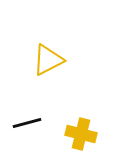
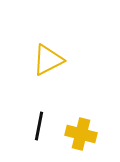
black line: moved 12 px right, 3 px down; rotated 64 degrees counterclockwise
